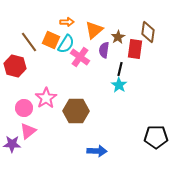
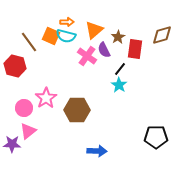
brown diamond: moved 14 px right, 3 px down; rotated 65 degrees clockwise
orange square: moved 4 px up
cyan semicircle: moved 8 px up; rotated 72 degrees clockwise
purple semicircle: rotated 35 degrees counterclockwise
pink cross: moved 7 px right, 1 px up
black line: rotated 24 degrees clockwise
brown hexagon: moved 1 px right, 1 px up
